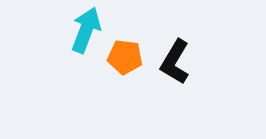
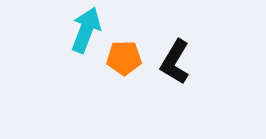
orange pentagon: moved 1 px left, 1 px down; rotated 8 degrees counterclockwise
